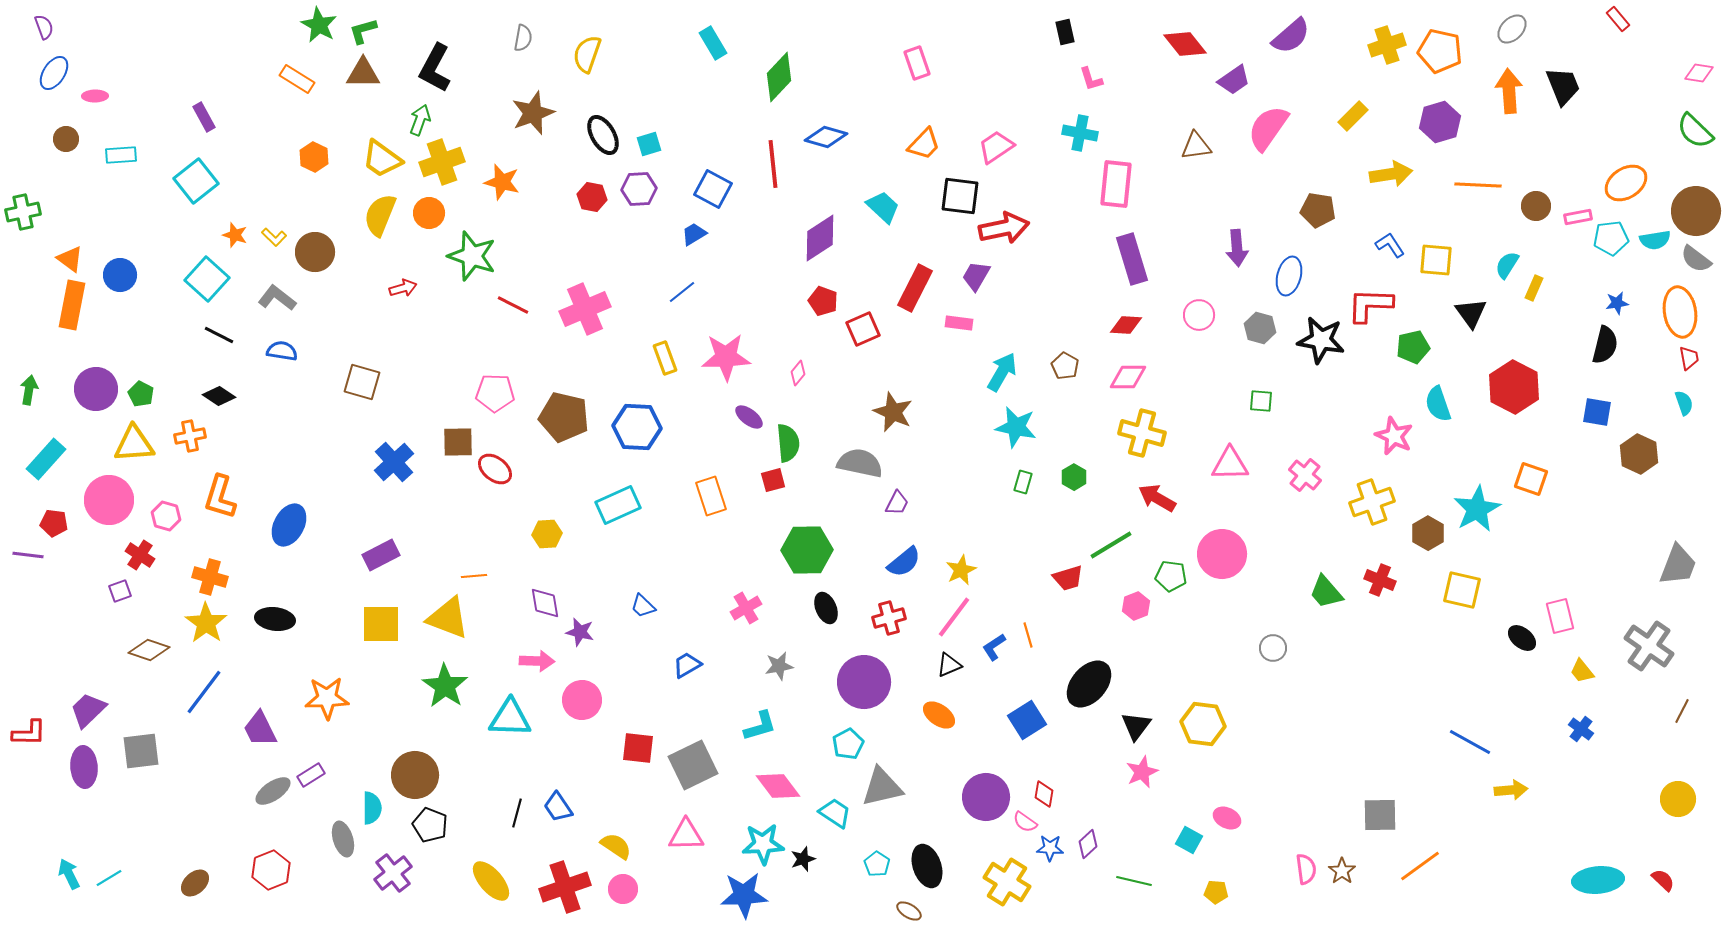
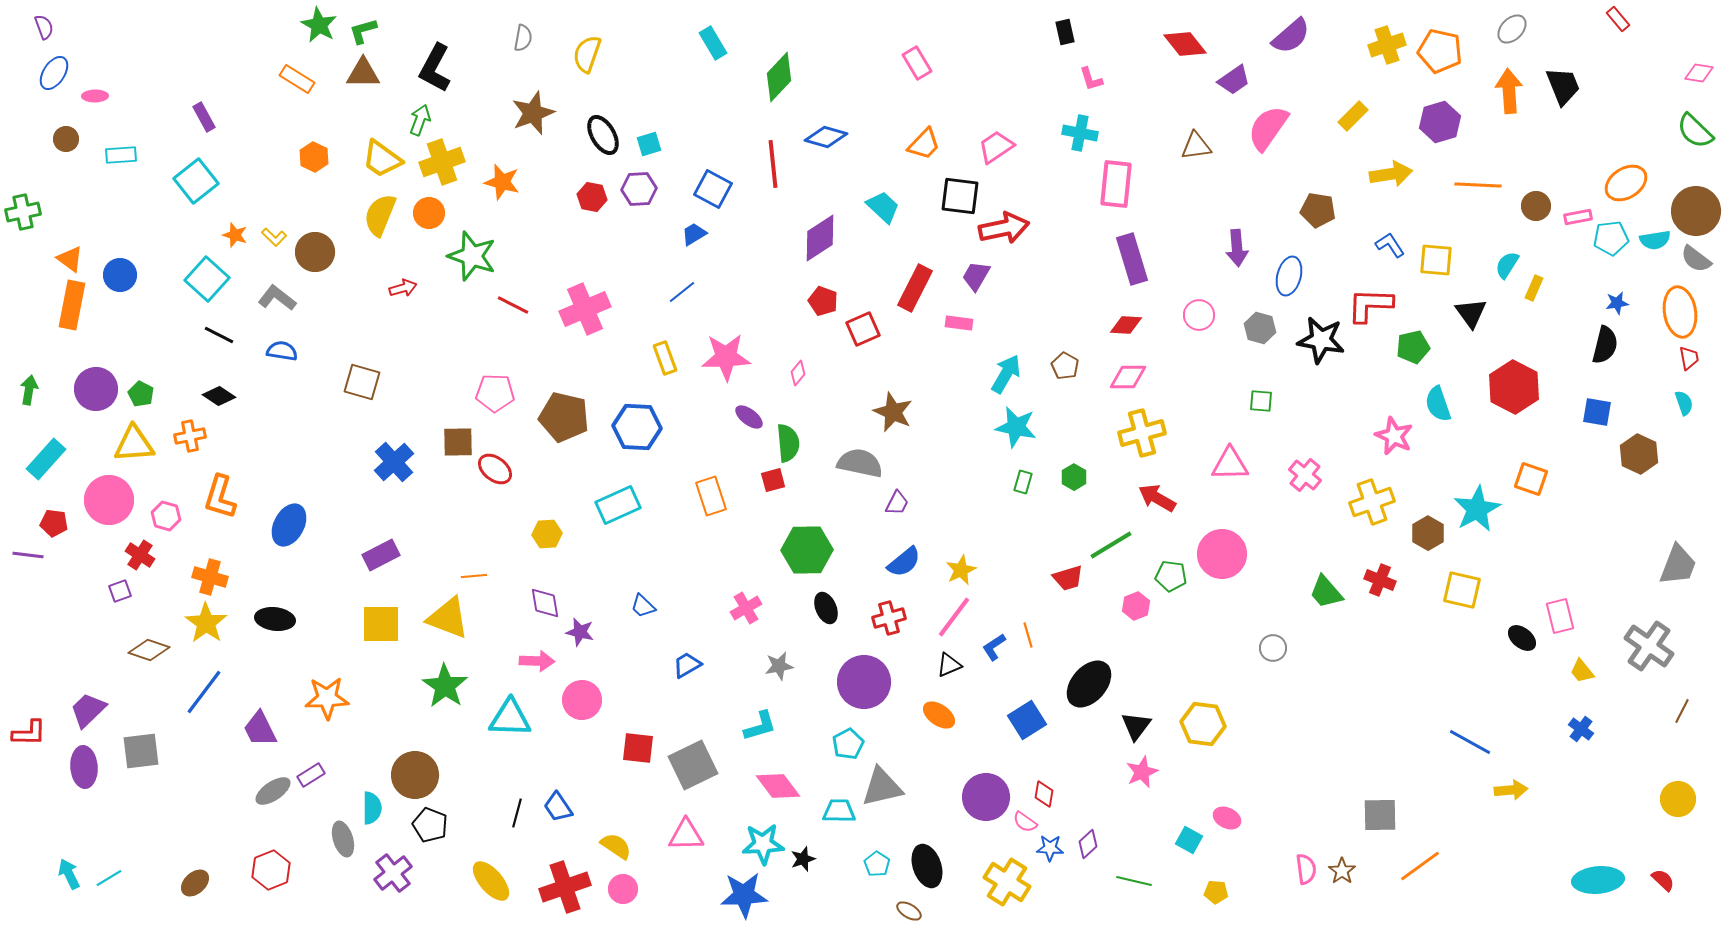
pink rectangle at (917, 63): rotated 12 degrees counterclockwise
cyan arrow at (1002, 372): moved 4 px right, 2 px down
yellow cross at (1142, 433): rotated 30 degrees counterclockwise
cyan trapezoid at (835, 813): moved 4 px right, 2 px up; rotated 32 degrees counterclockwise
